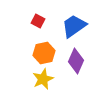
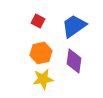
orange hexagon: moved 3 px left
purple diamond: moved 2 px left; rotated 15 degrees counterclockwise
yellow star: rotated 15 degrees clockwise
